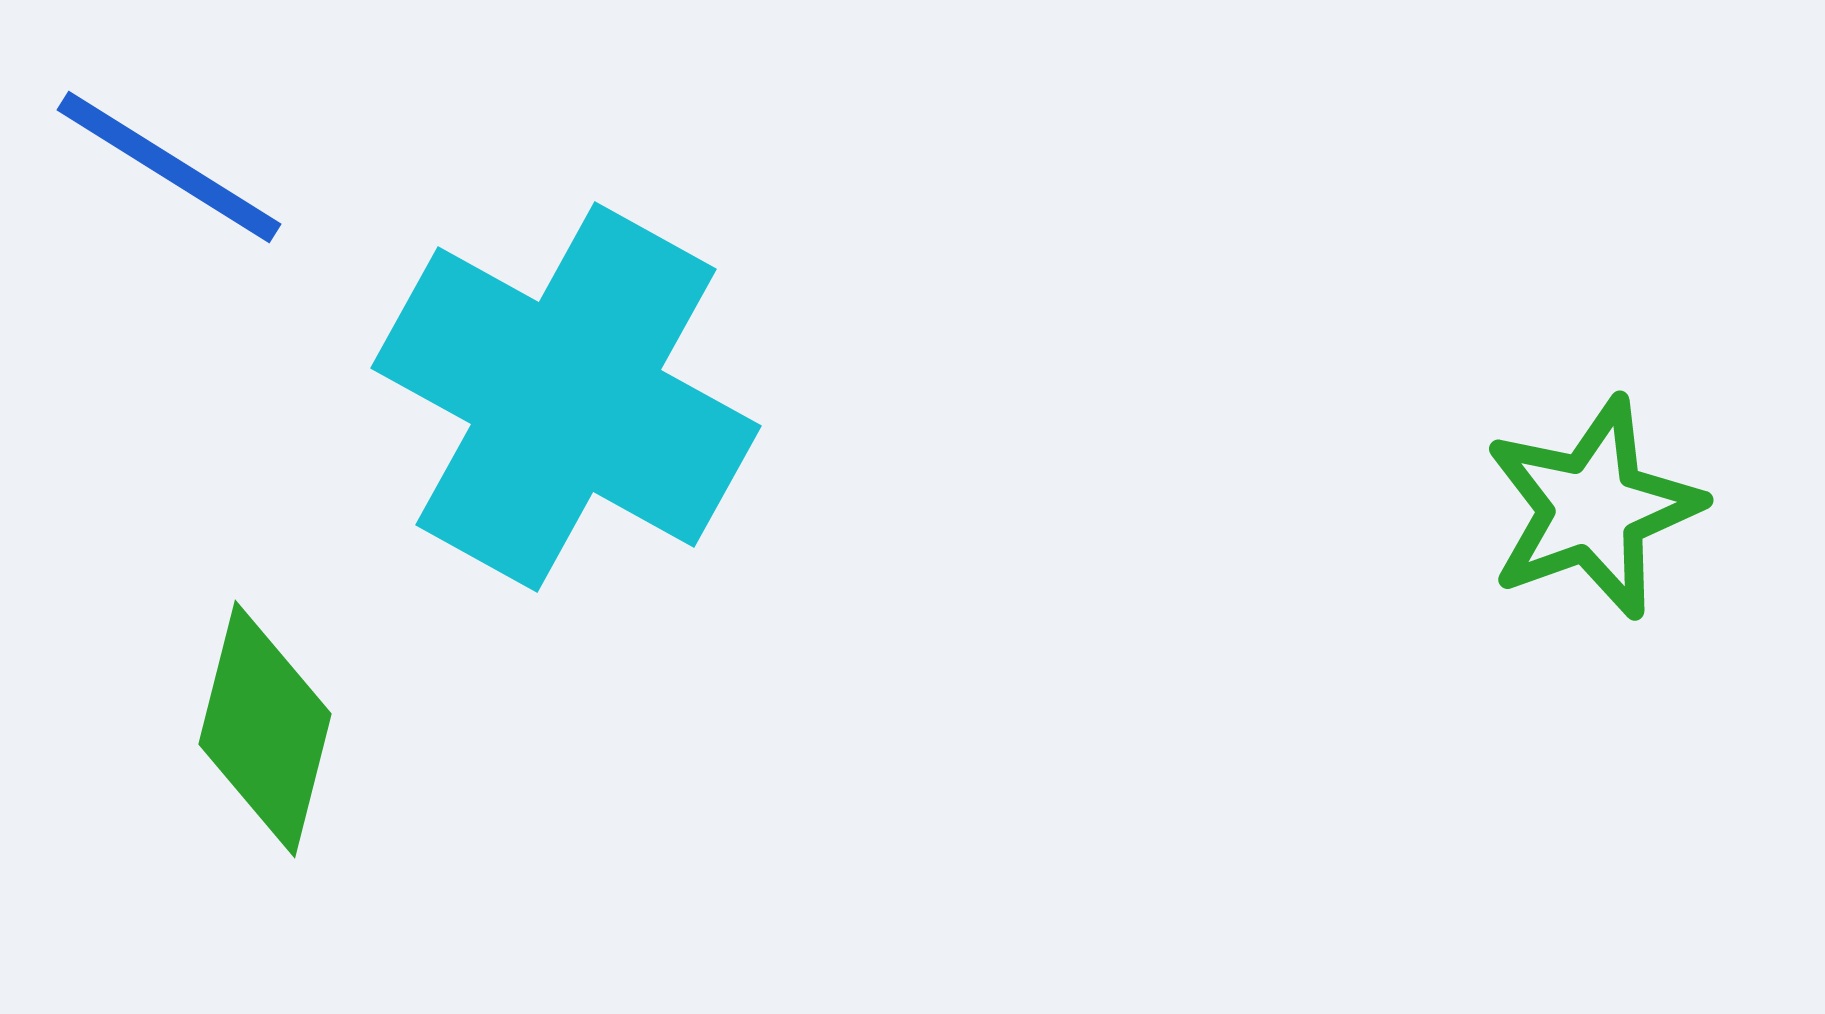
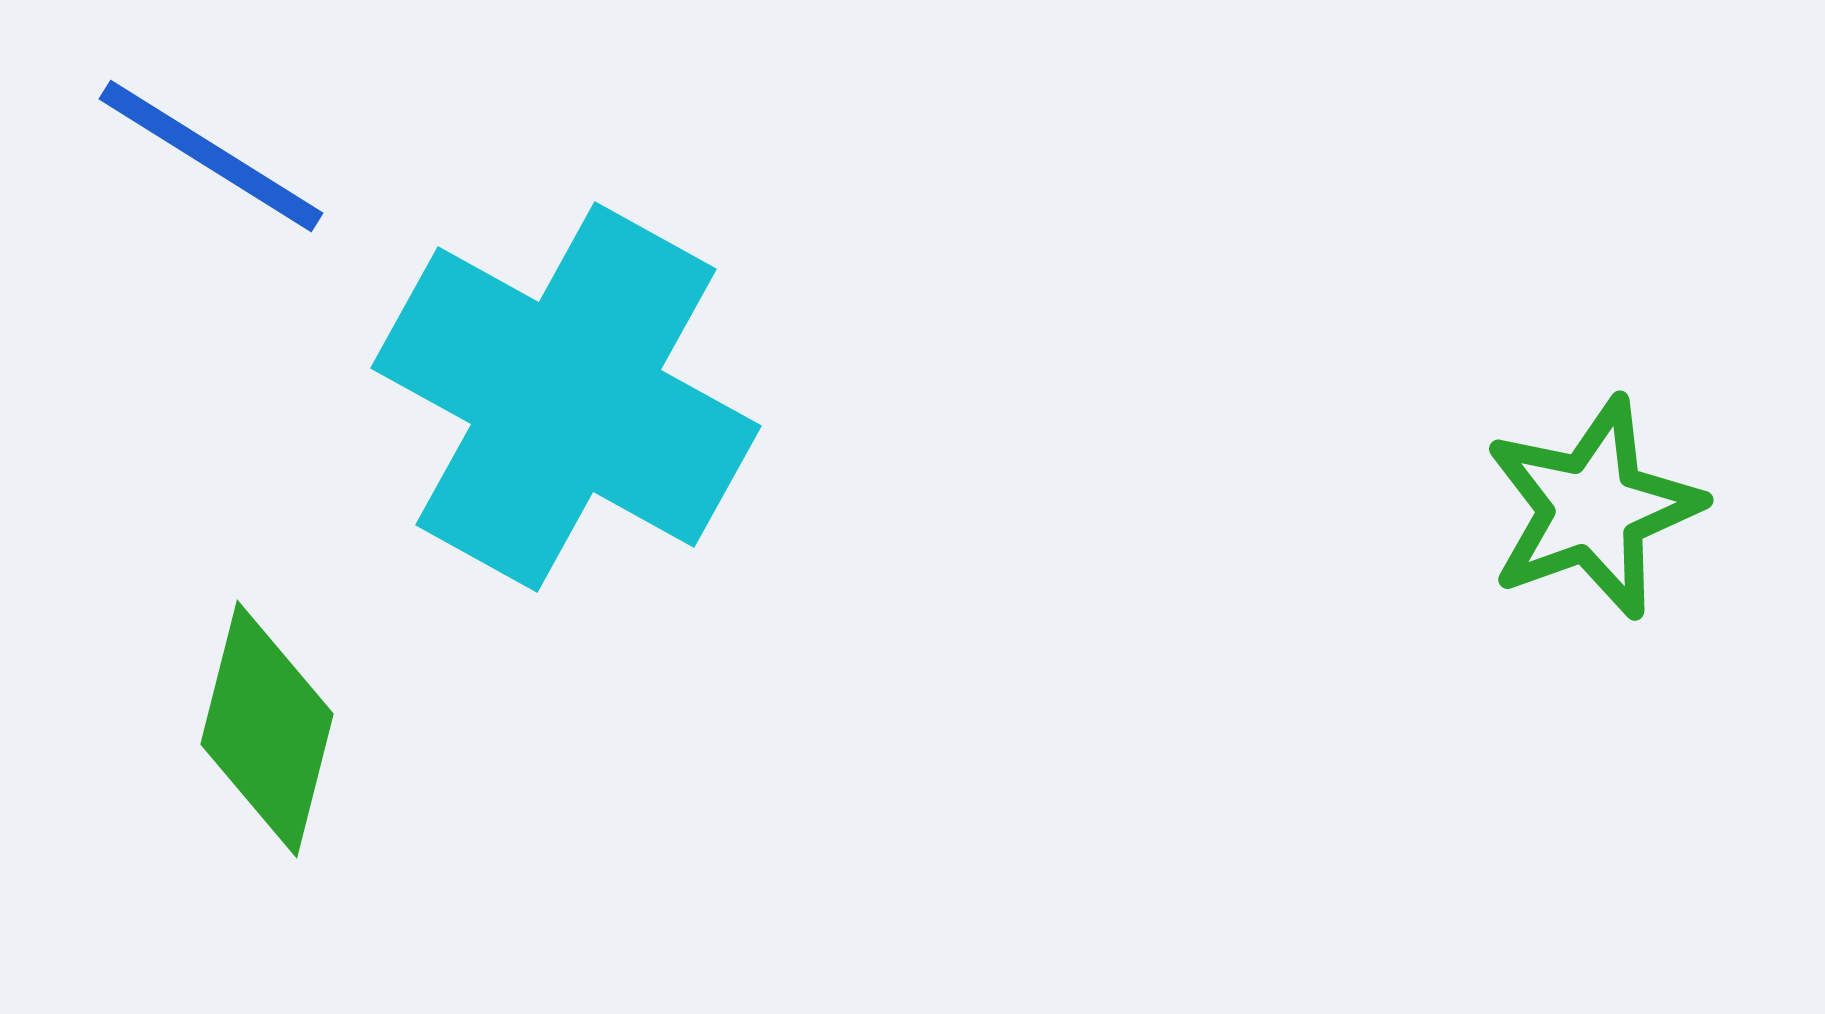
blue line: moved 42 px right, 11 px up
green diamond: moved 2 px right
